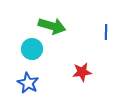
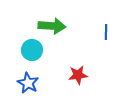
green arrow: rotated 12 degrees counterclockwise
cyan circle: moved 1 px down
red star: moved 4 px left, 3 px down
